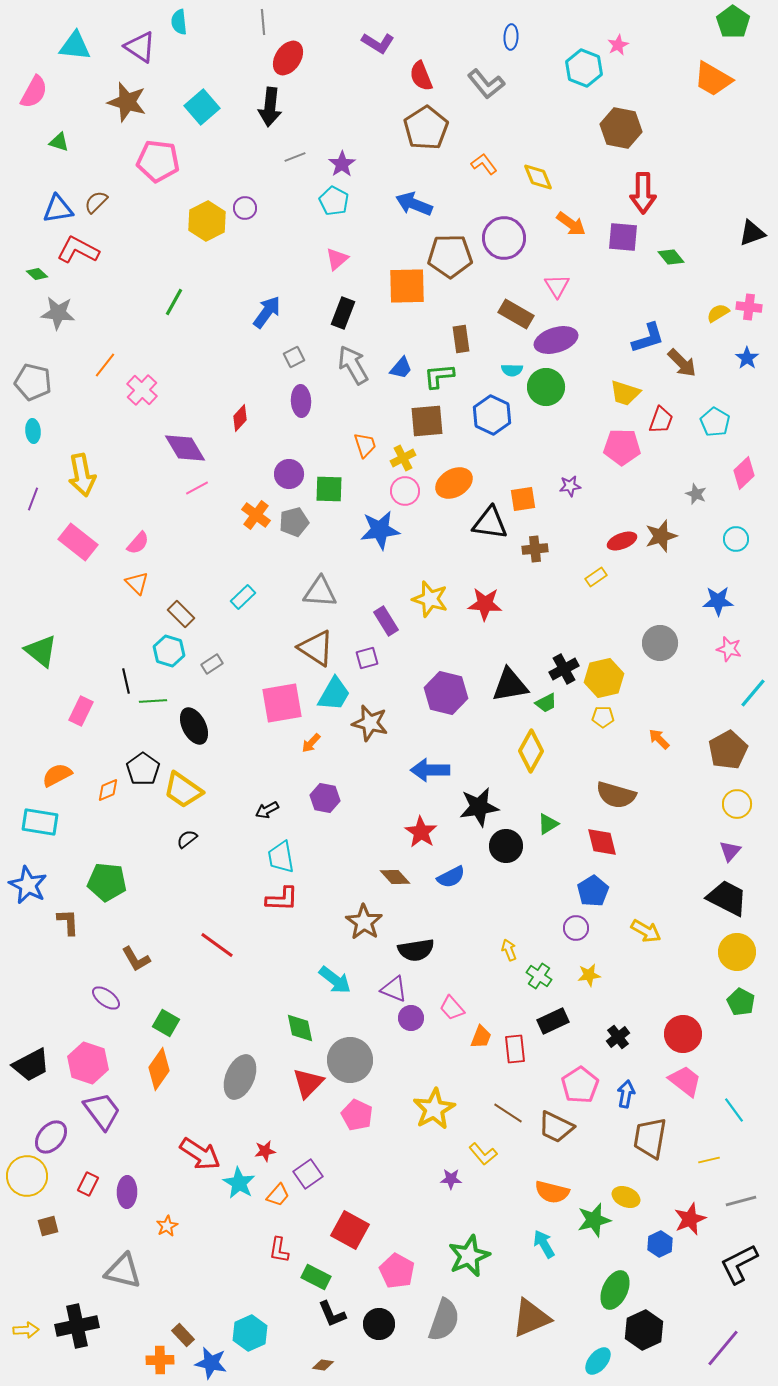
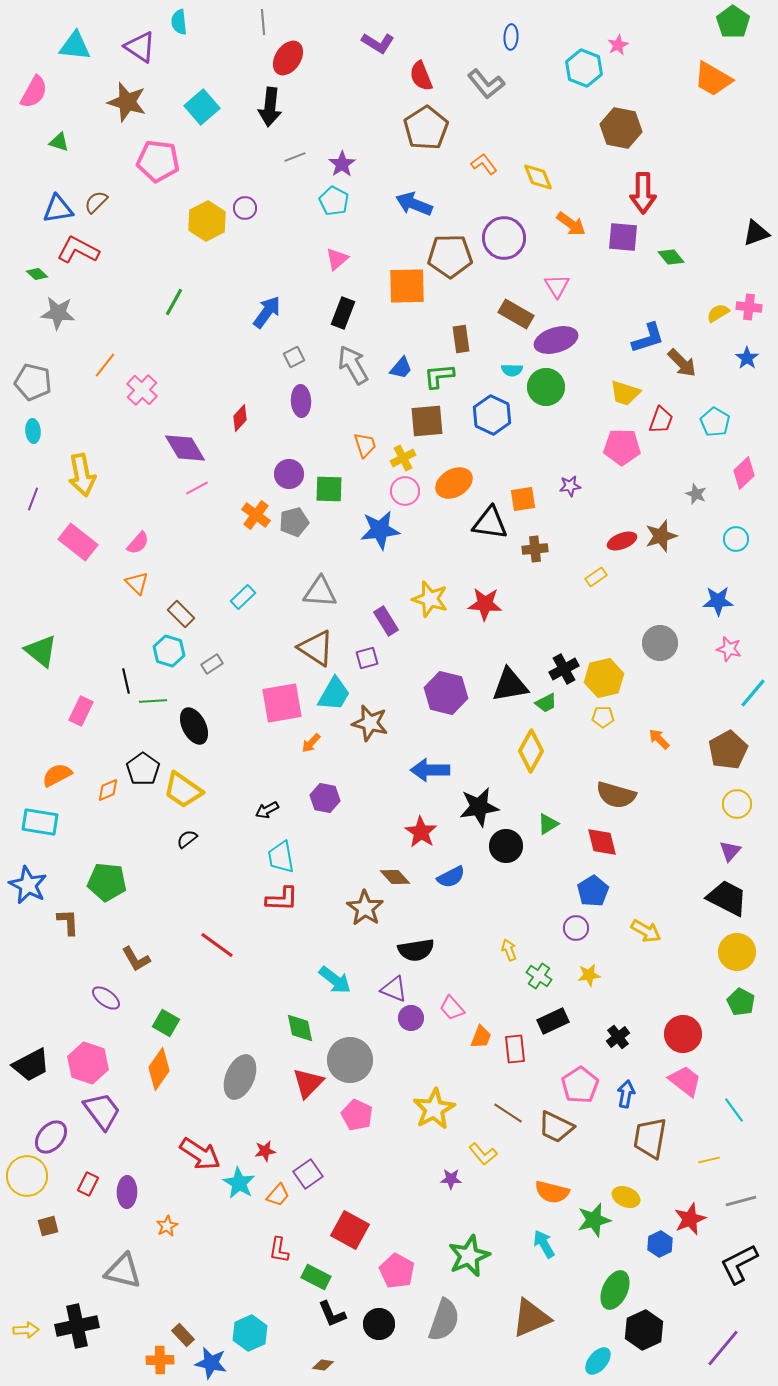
black triangle at (752, 233): moved 4 px right
brown star at (364, 922): moved 1 px right, 14 px up
